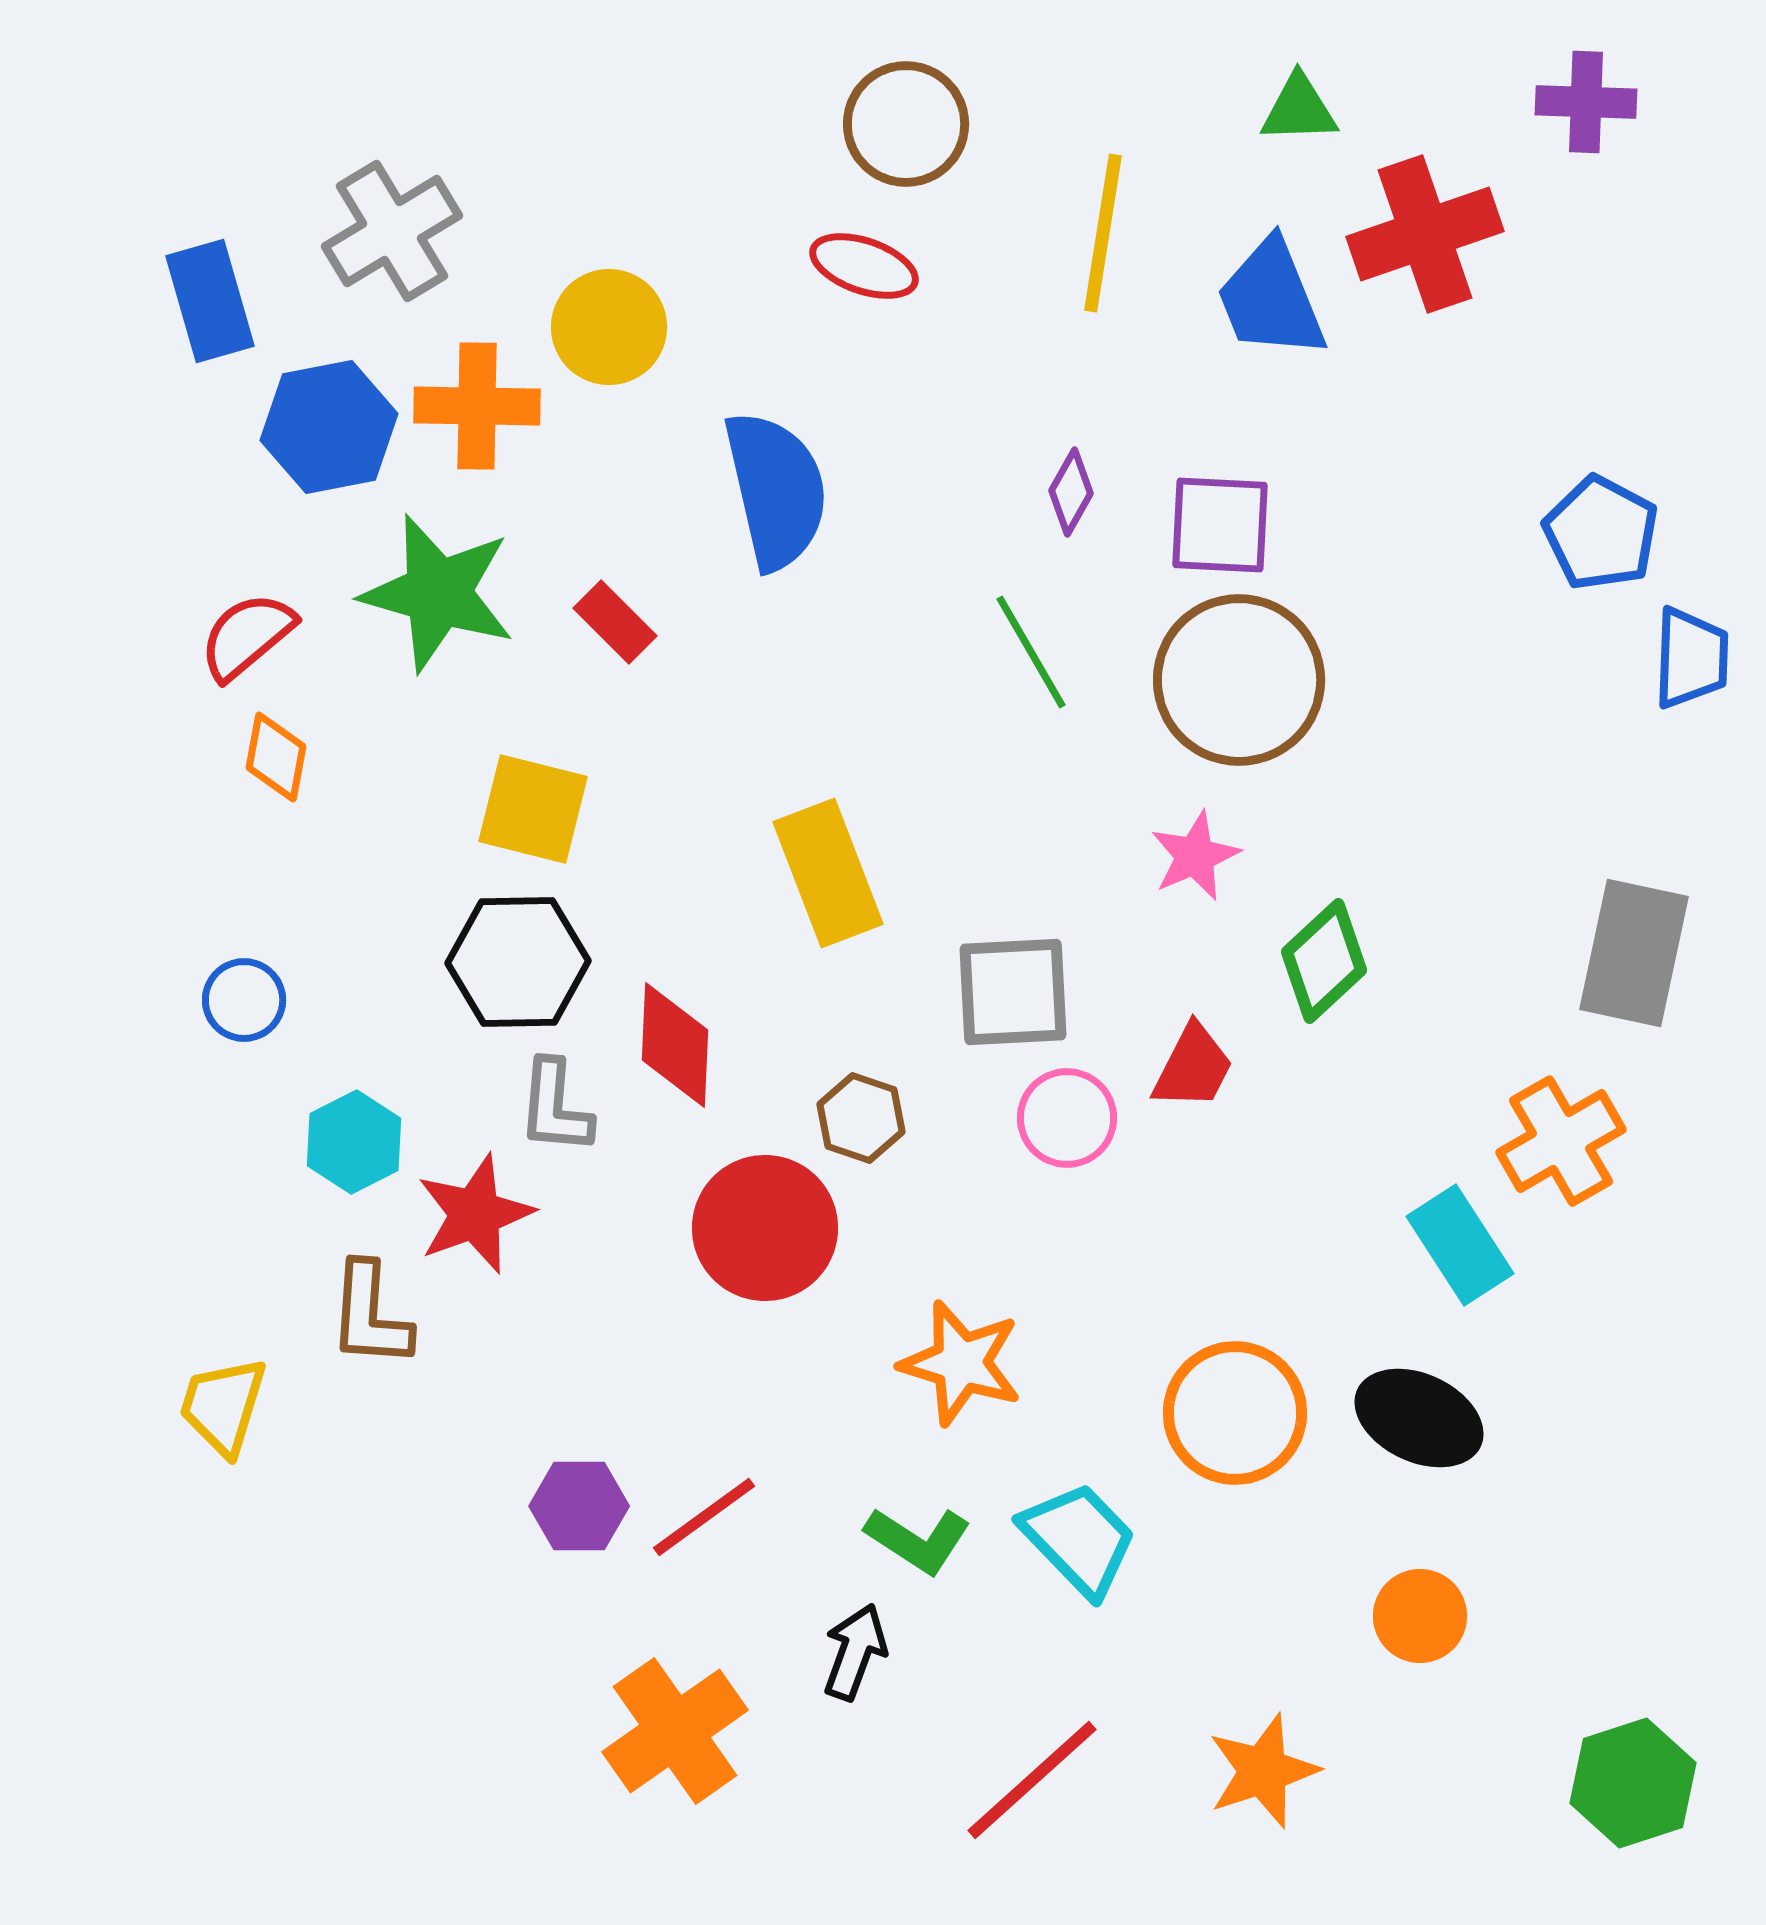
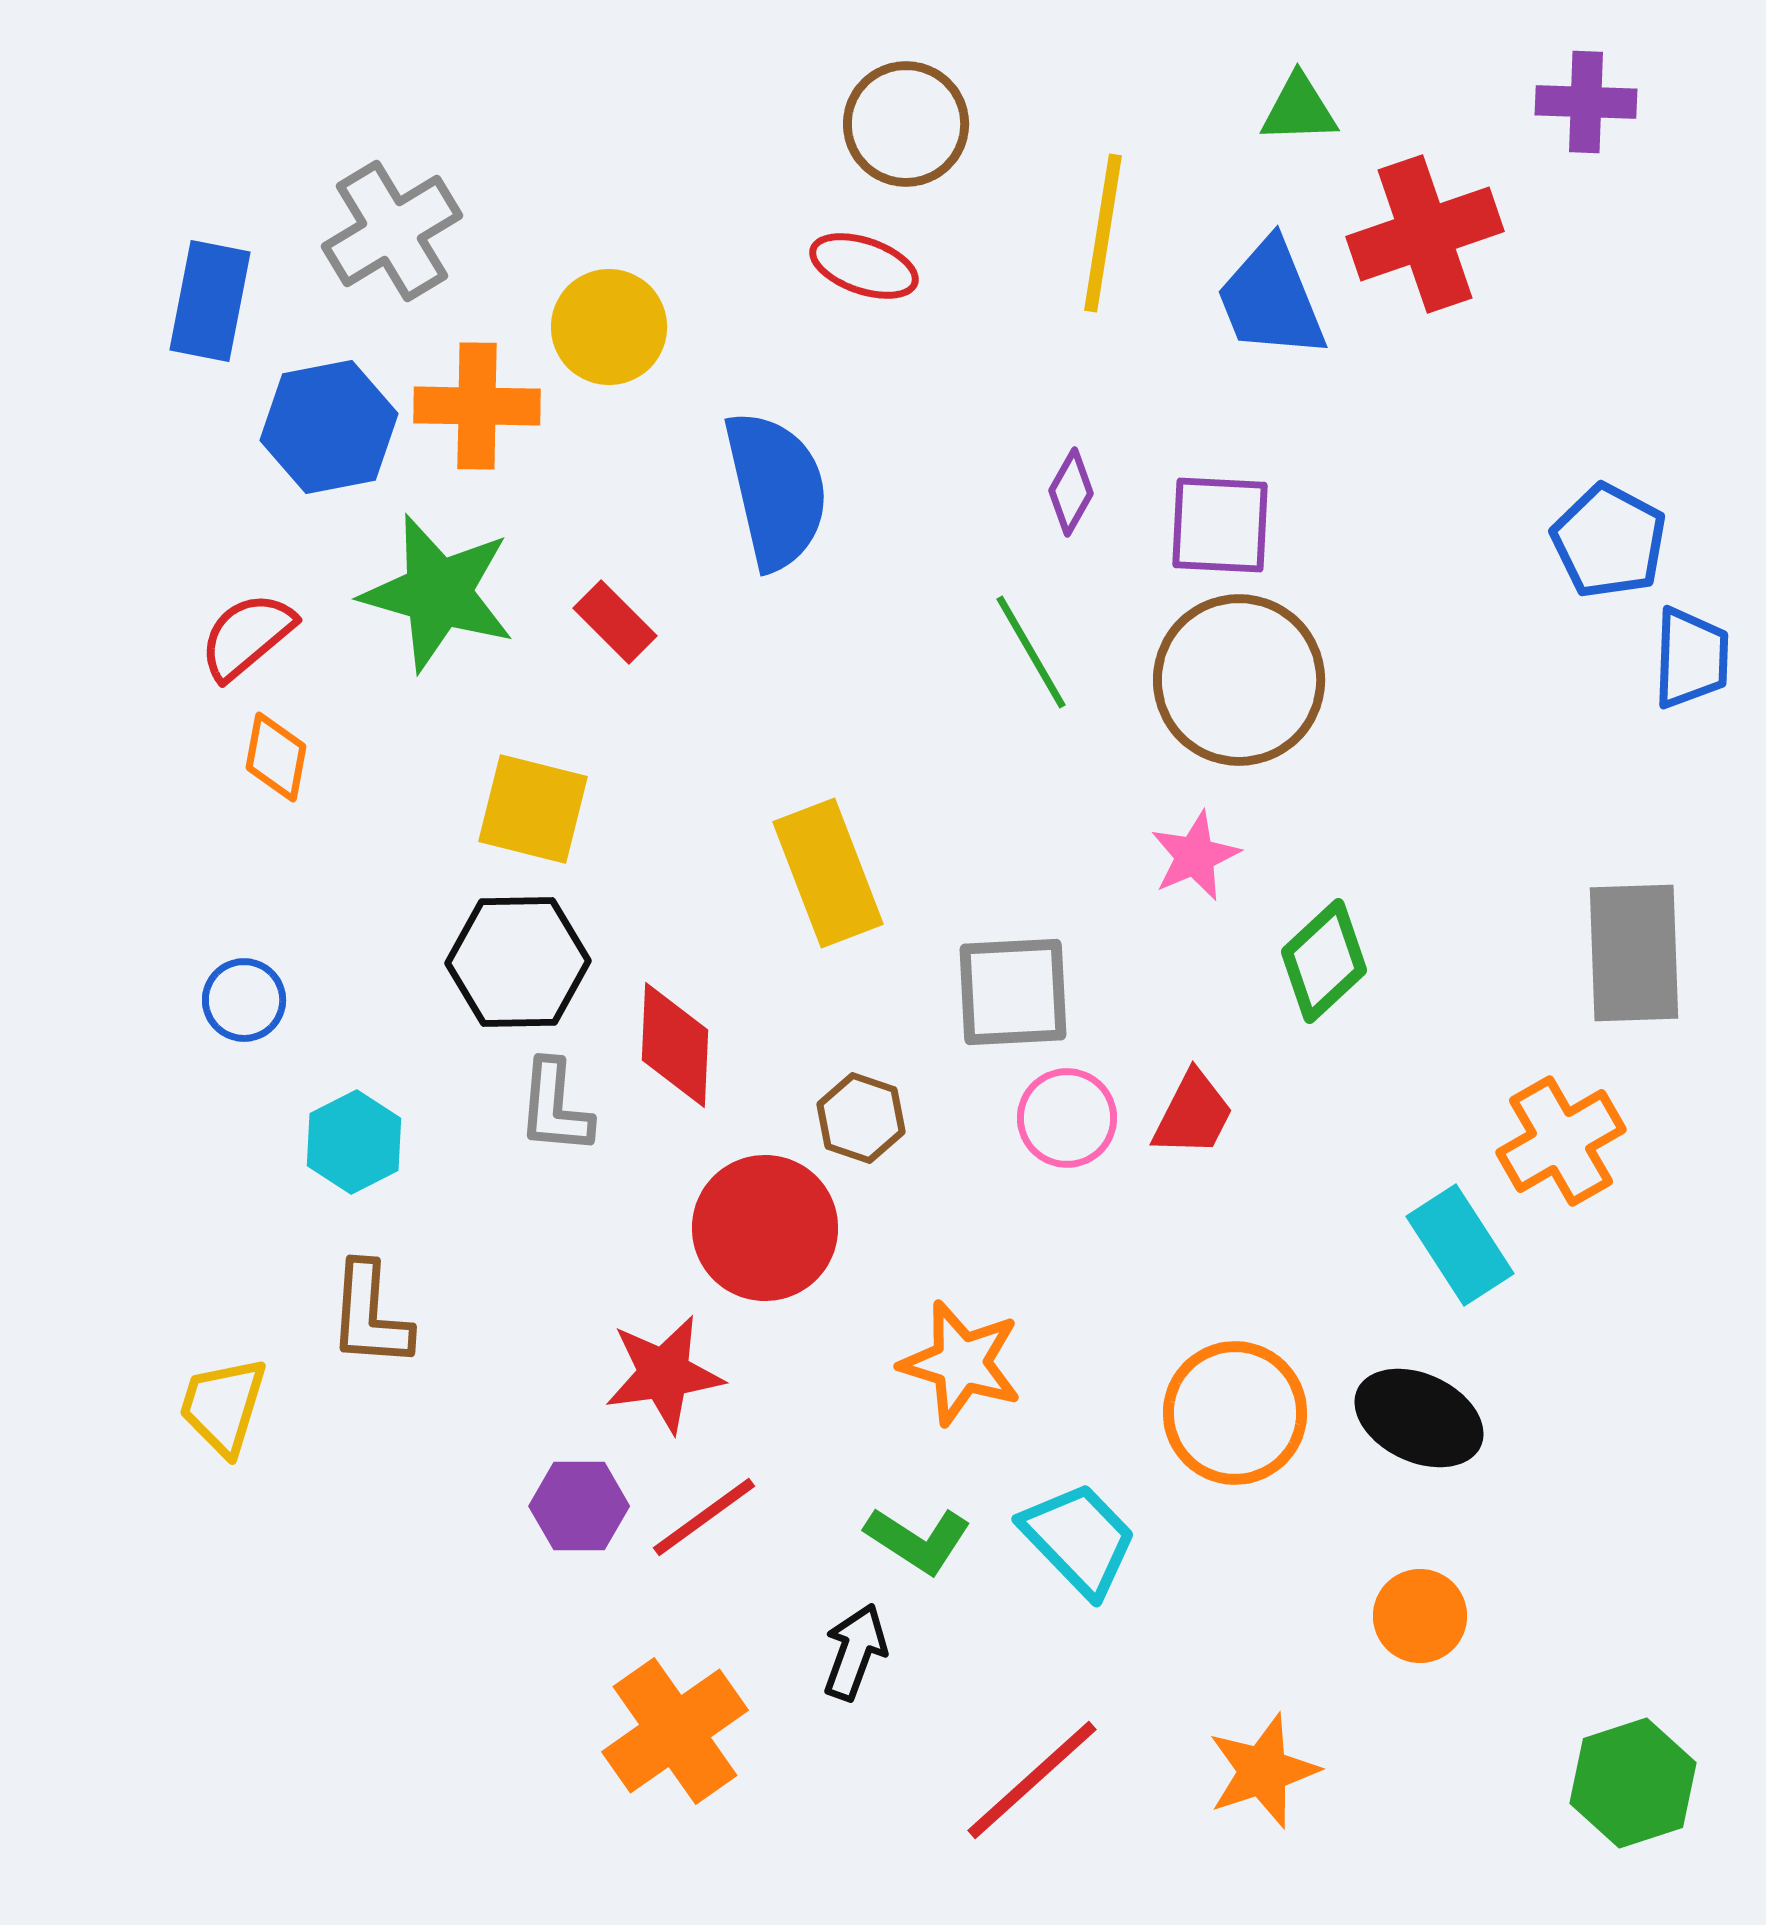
blue rectangle at (210, 301): rotated 27 degrees clockwise
blue pentagon at (1601, 533): moved 8 px right, 8 px down
gray rectangle at (1634, 953): rotated 14 degrees counterclockwise
red trapezoid at (1193, 1067): moved 47 px down
red star at (475, 1214): moved 189 px right, 160 px down; rotated 12 degrees clockwise
